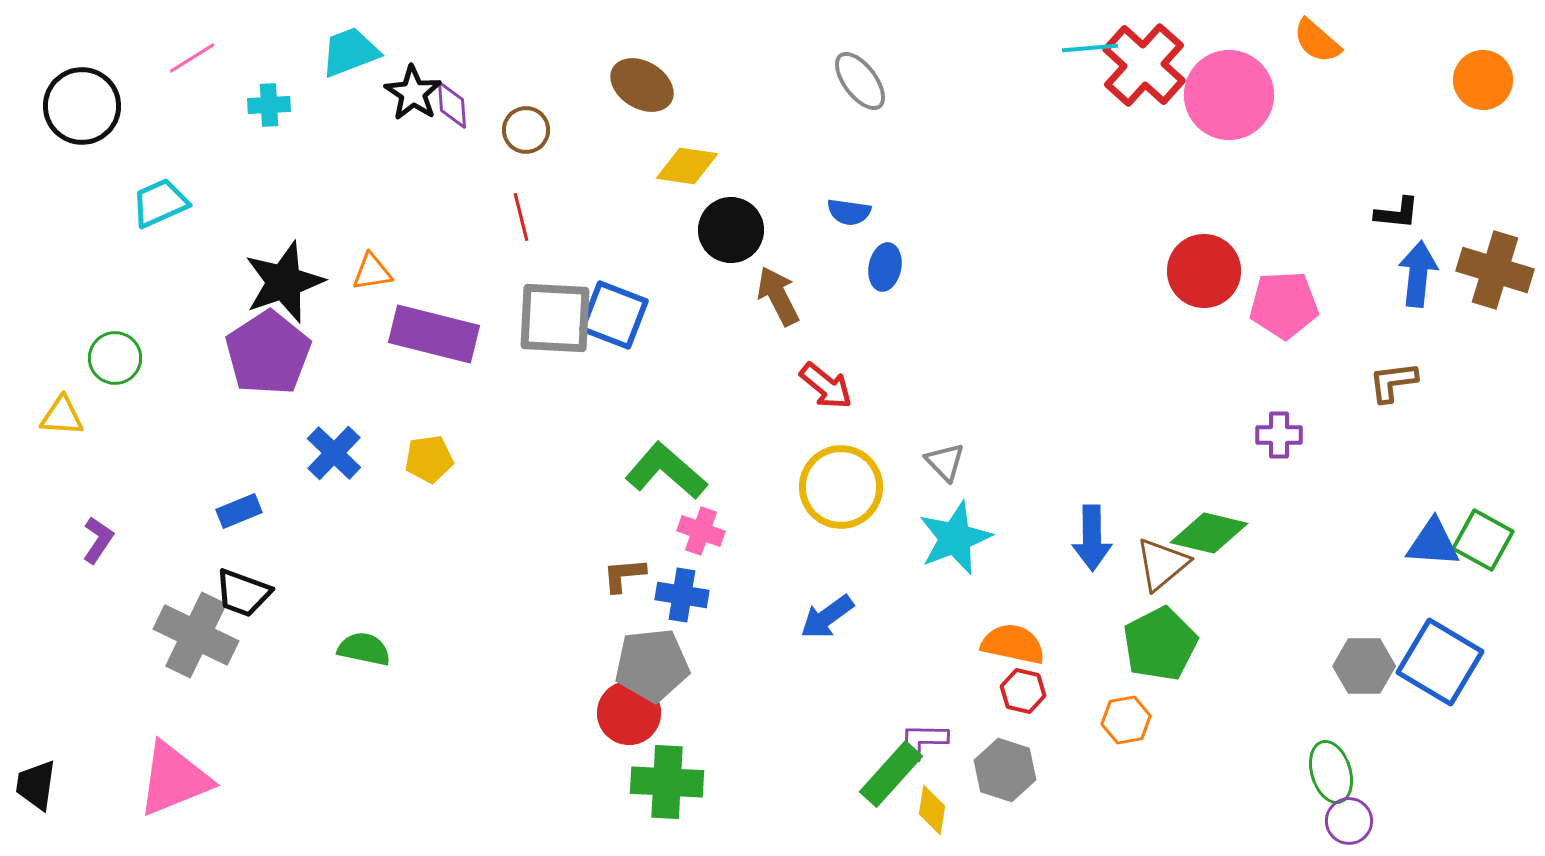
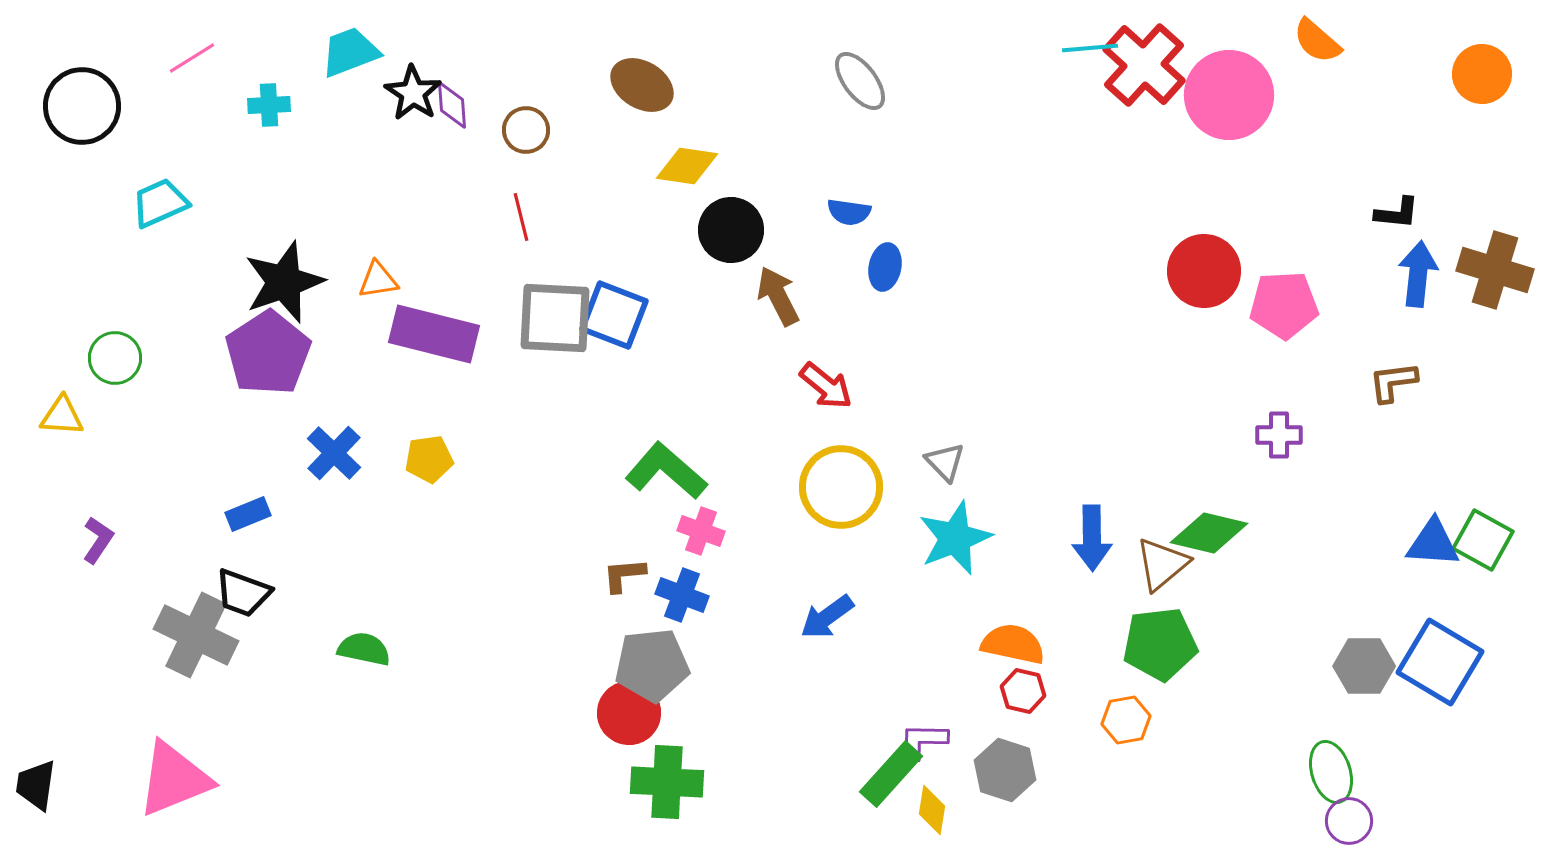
orange circle at (1483, 80): moved 1 px left, 6 px up
orange triangle at (372, 272): moved 6 px right, 8 px down
blue rectangle at (239, 511): moved 9 px right, 3 px down
blue cross at (682, 595): rotated 12 degrees clockwise
green pentagon at (1160, 644): rotated 20 degrees clockwise
